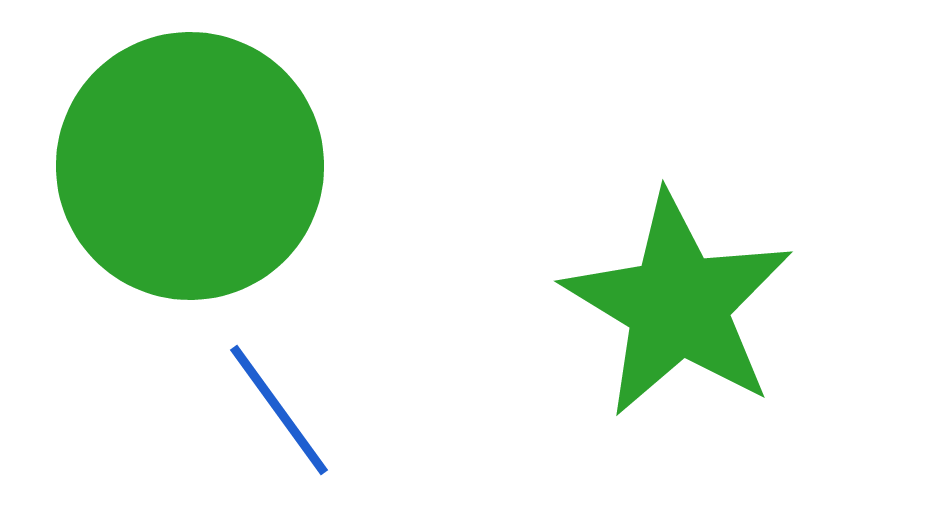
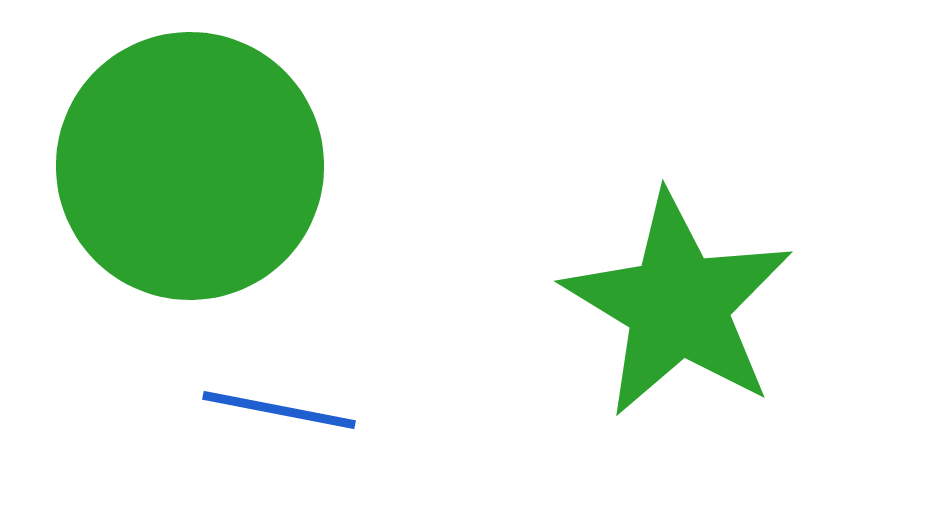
blue line: rotated 43 degrees counterclockwise
